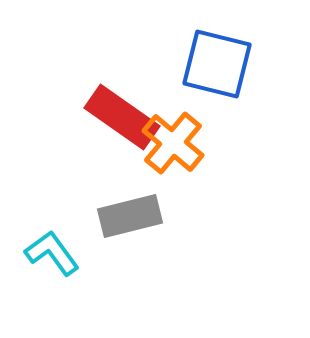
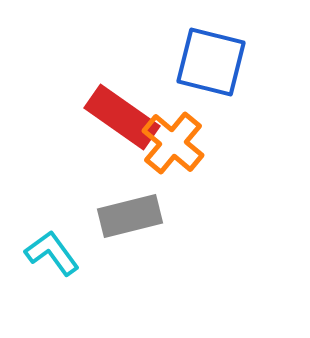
blue square: moved 6 px left, 2 px up
